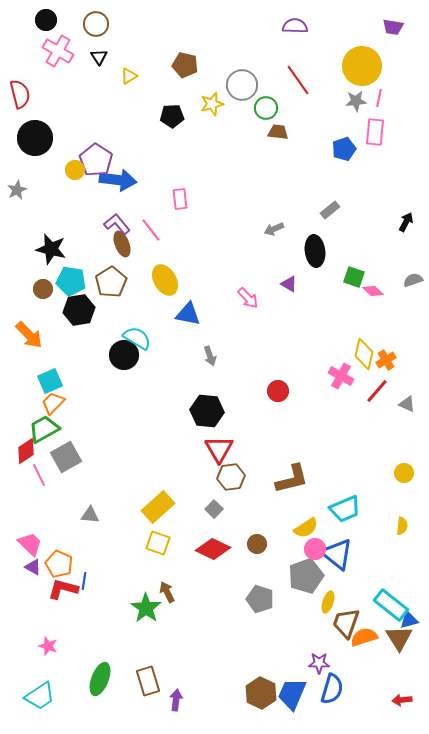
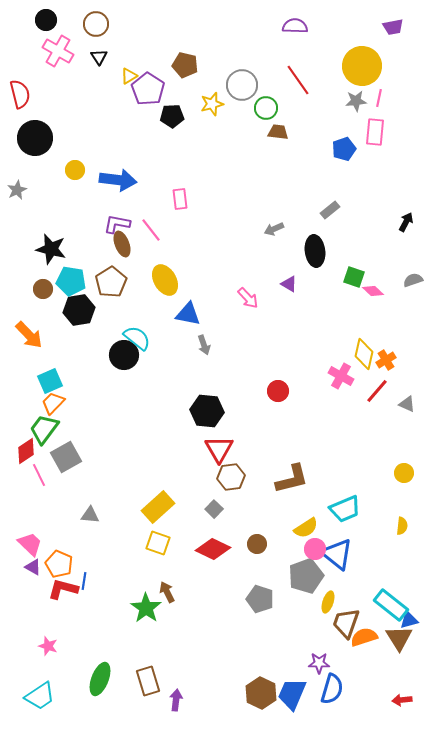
purple trapezoid at (393, 27): rotated 20 degrees counterclockwise
purple pentagon at (96, 160): moved 52 px right, 71 px up
purple L-shape at (117, 224): rotated 40 degrees counterclockwise
cyan semicircle at (137, 338): rotated 8 degrees clockwise
gray arrow at (210, 356): moved 6 px left, 11 px up
green trapezoid at (44, 429): rotated 24 degrees counterclockwise
